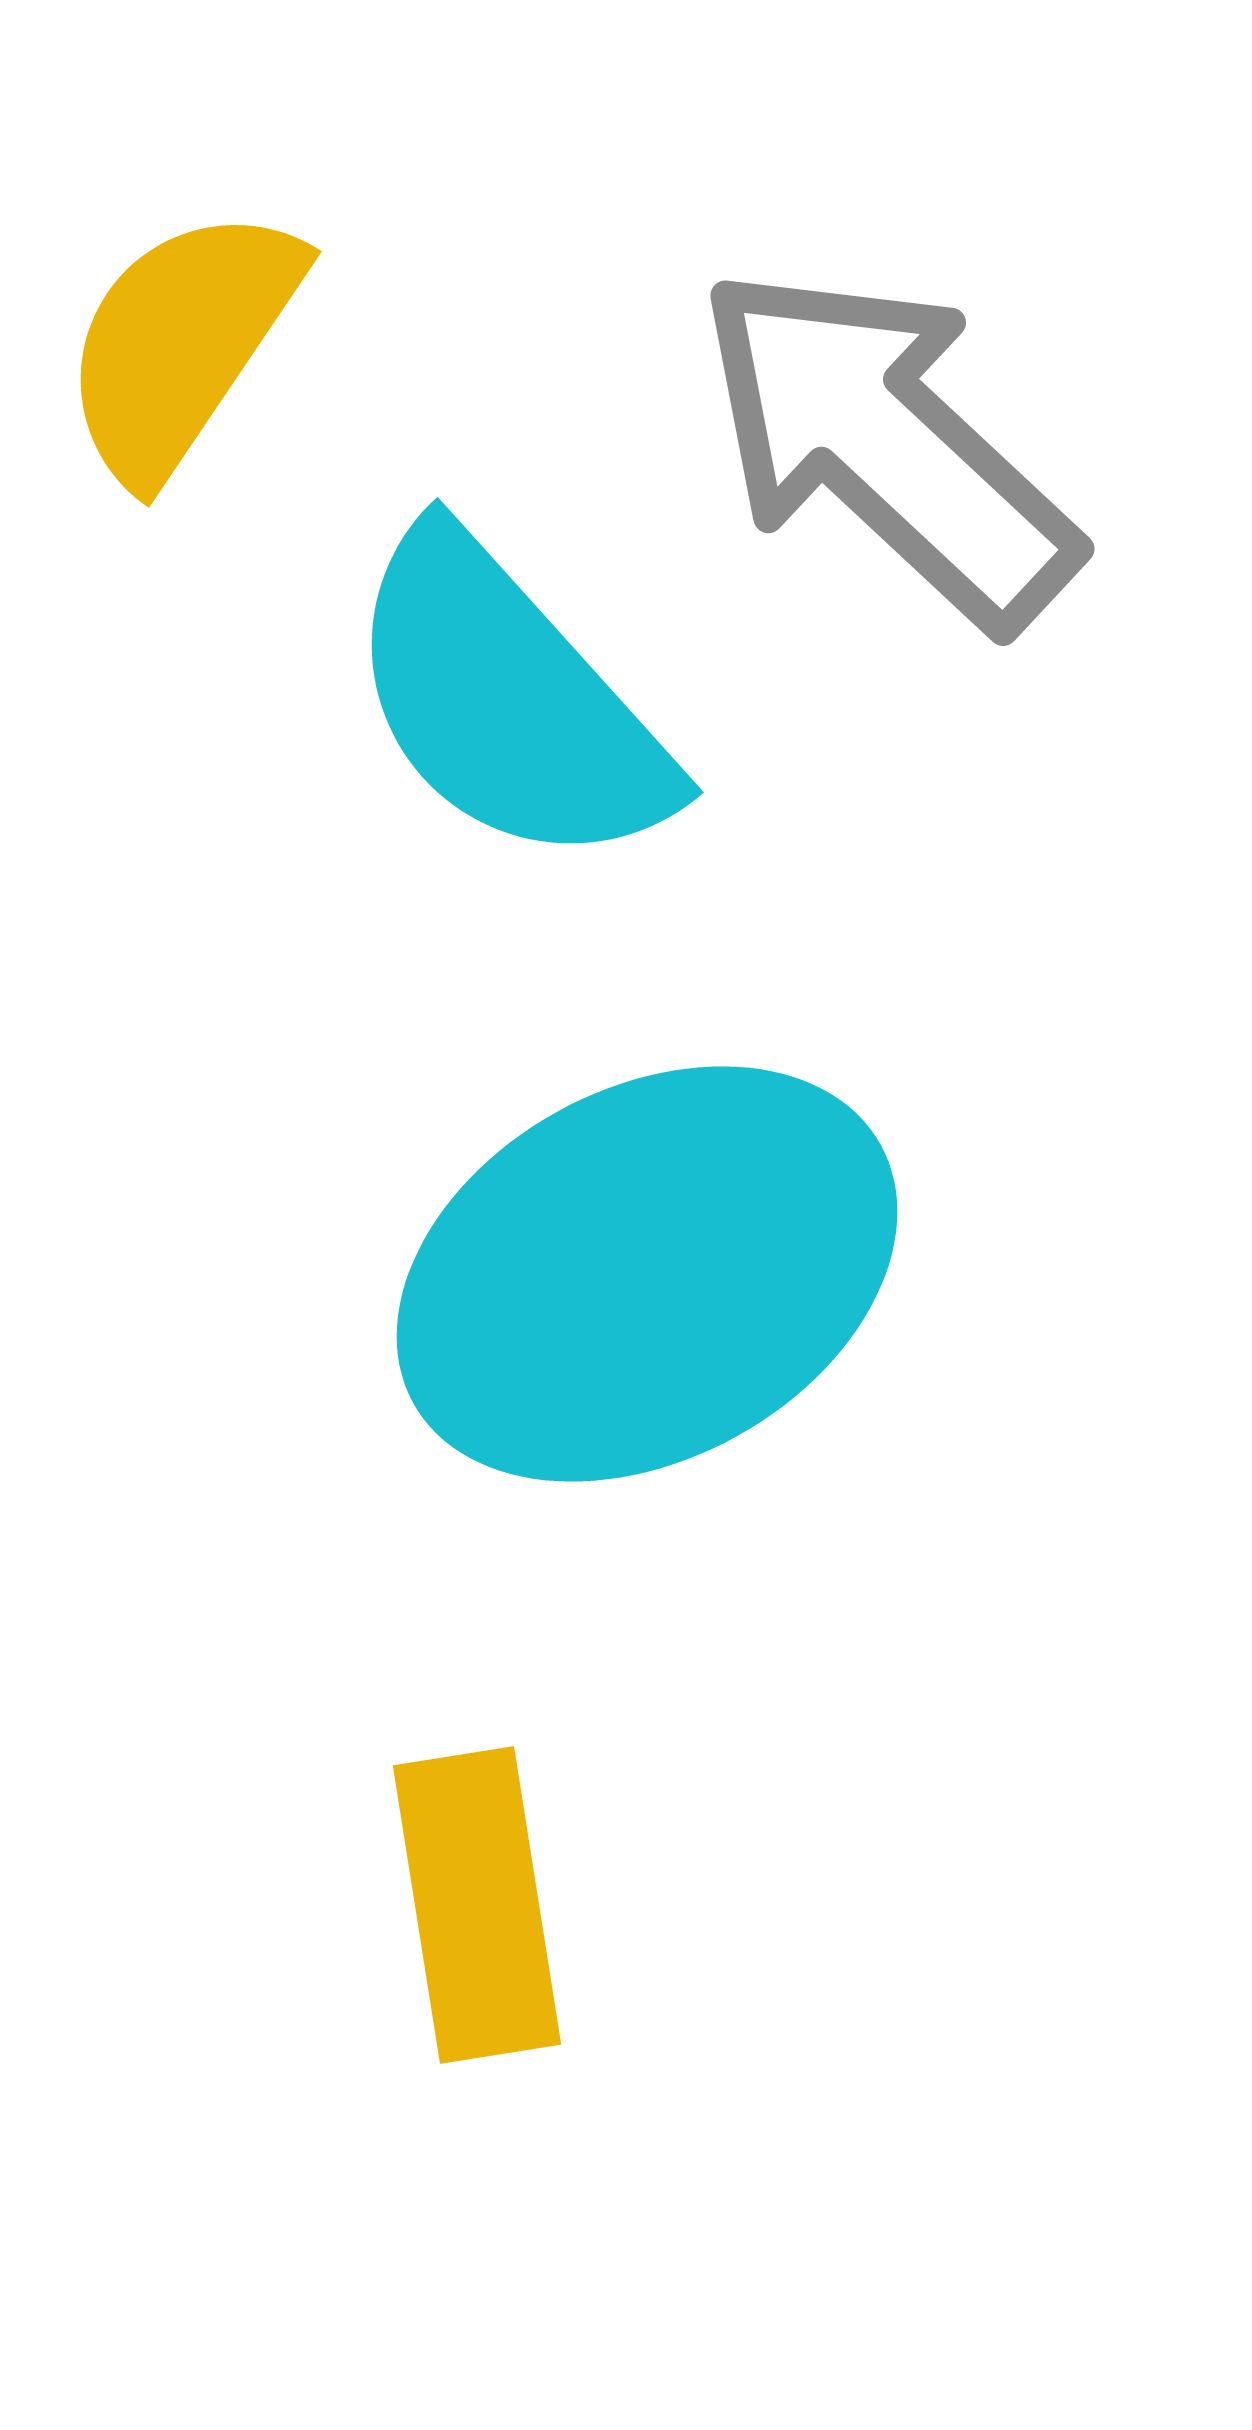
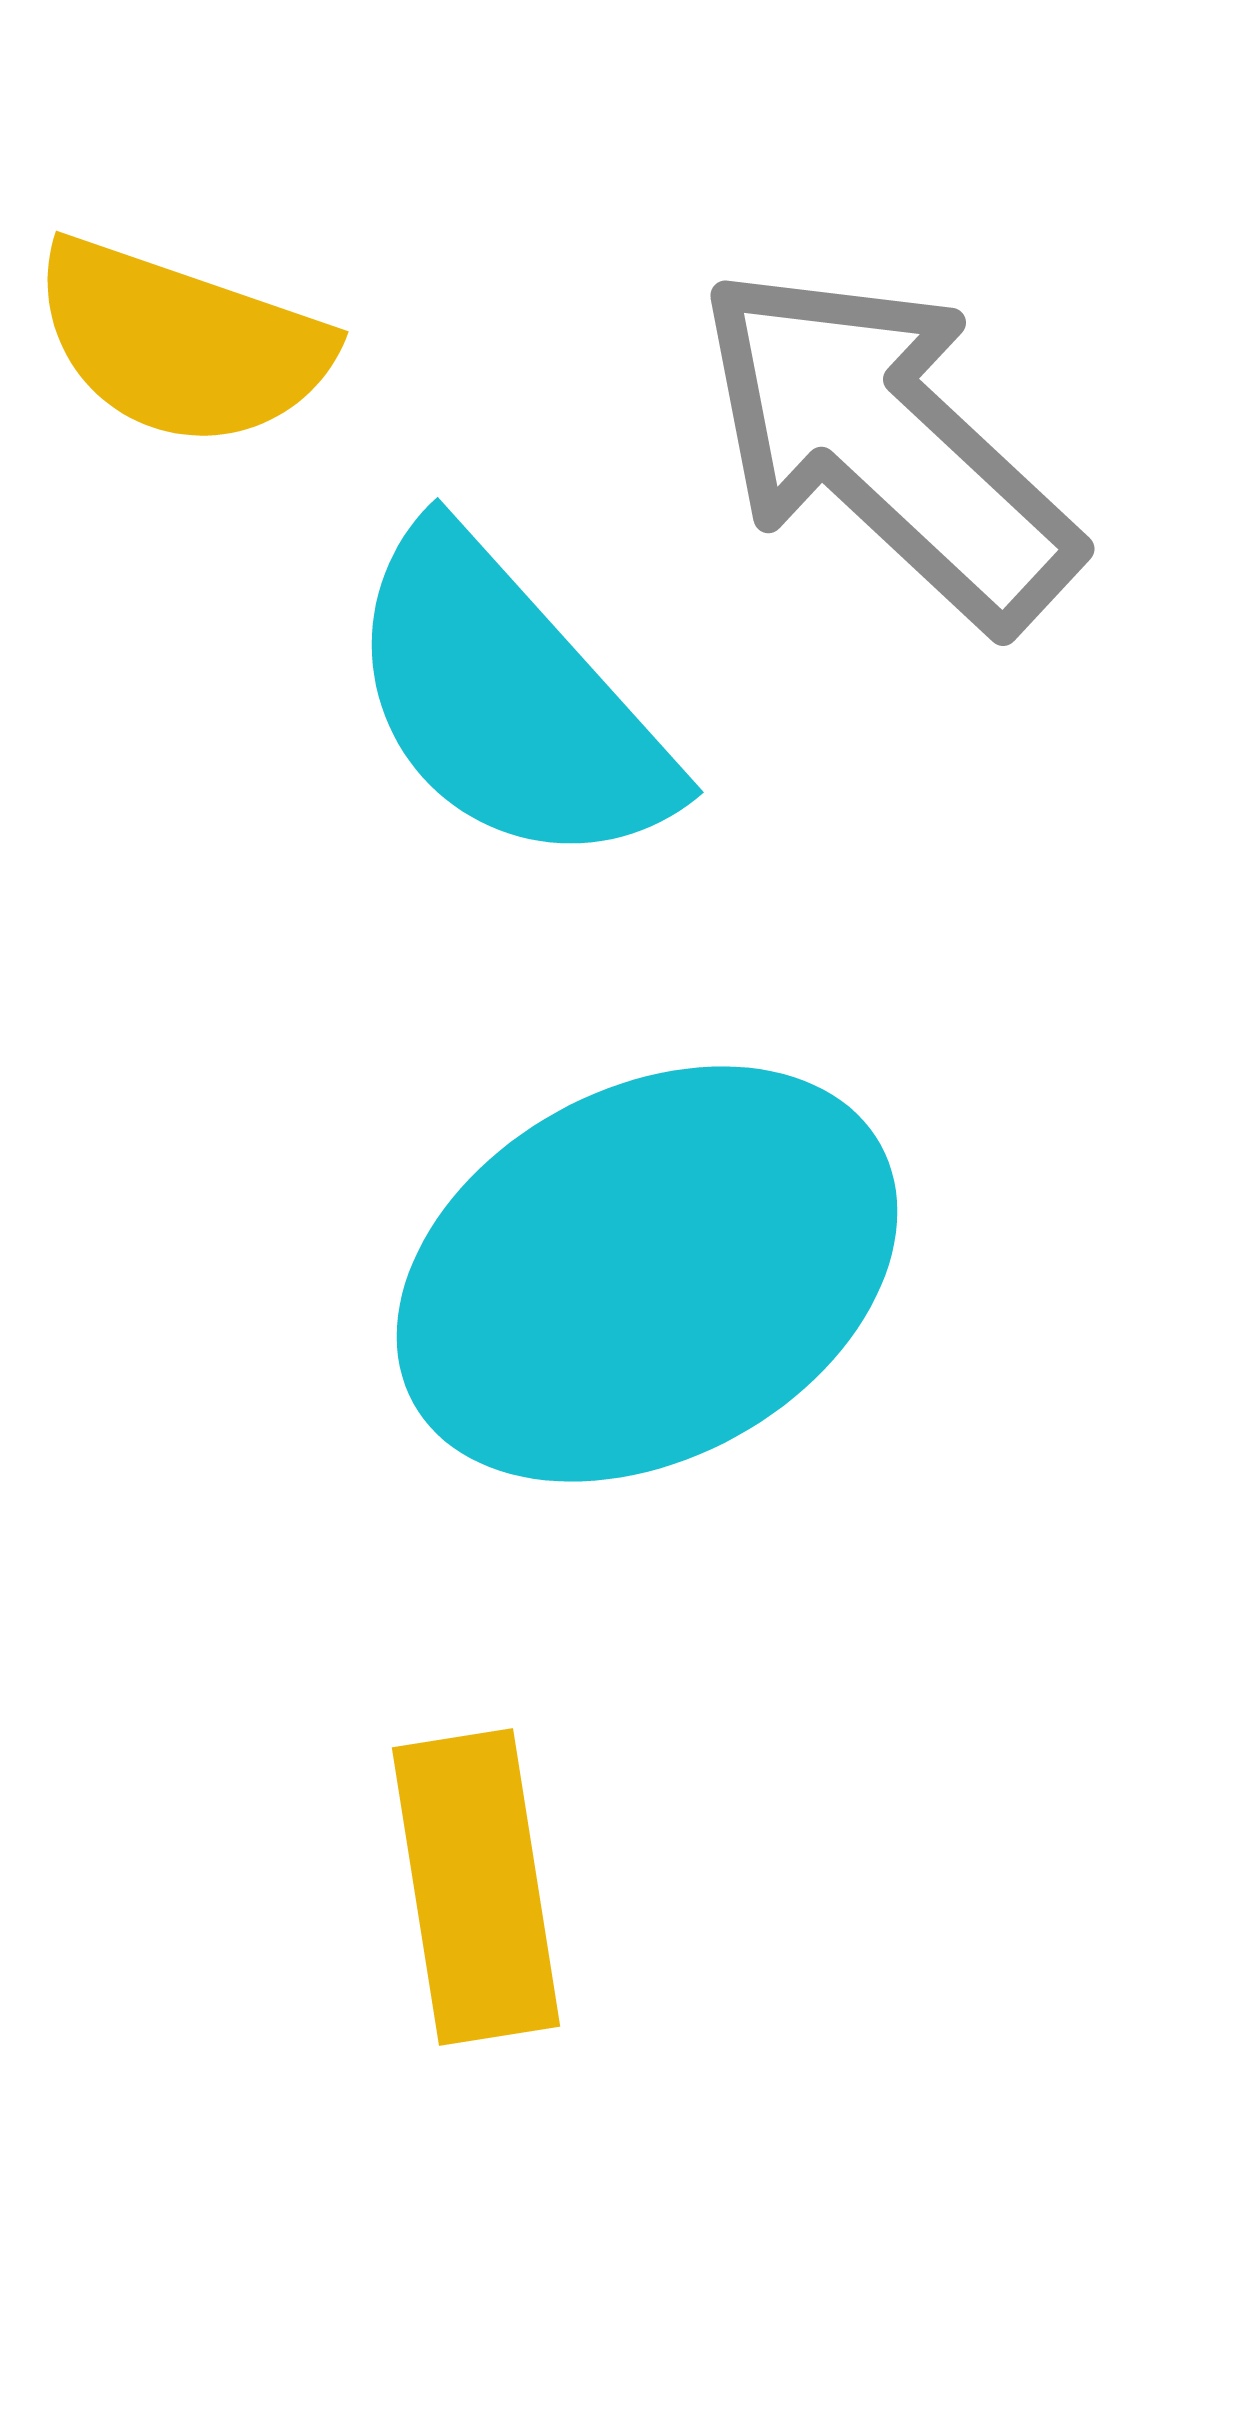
yellow semicircle: rotated 105 degrees counterclockwise
yellow rectangle: moved 1 px left, 18 px up
